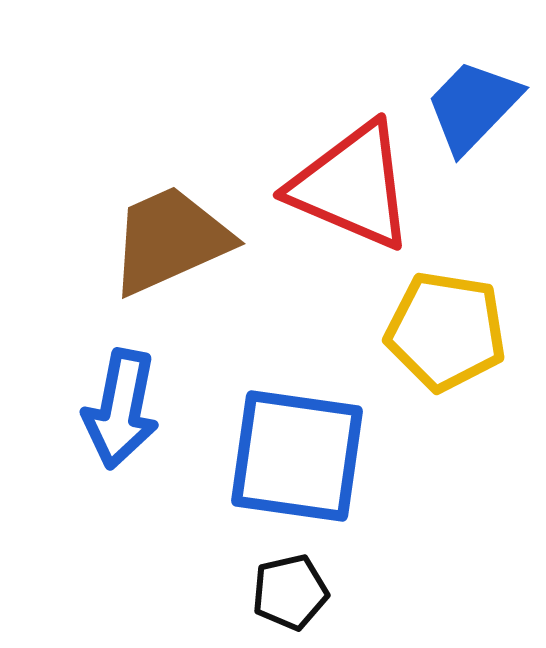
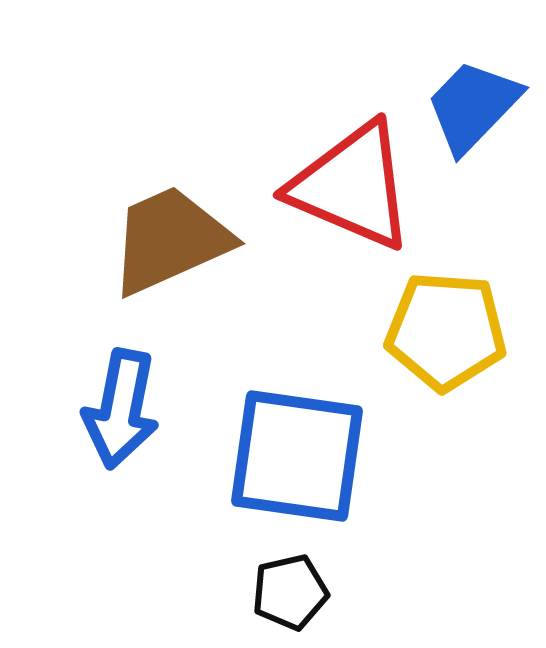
yellow pentagon: rotated 5 degrees counterclockwise
